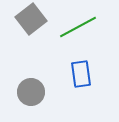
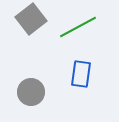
blue rectangle: rotated 16 degrees clockwise
